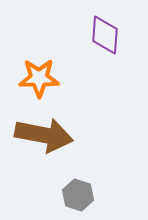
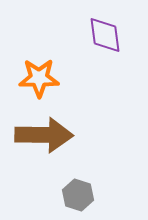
purple diamond: rotated 12 degrees counterclockwise
brown arrow: rotated 10 degrees counterclockwise
